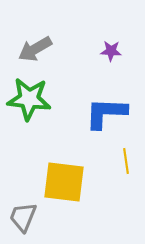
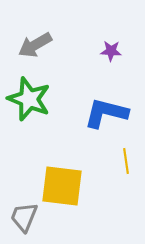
gray arrow: moved 4 px up
green star: rotated 15 degrees clockwise
blue L-shape: rotated 12 degrees clockwise
yellow square: moved 2 px left, 4 px down
gray trapezoid: moved 1 px right
